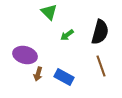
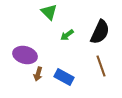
black semicircle: rotated 10 degrees clockwise
